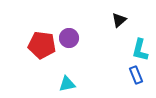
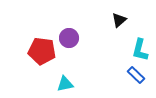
red pentagon: moved 6 px down
blue rectangle: rotated 24 degrees counterclockwise
cyan triangle: moved 2 px left
